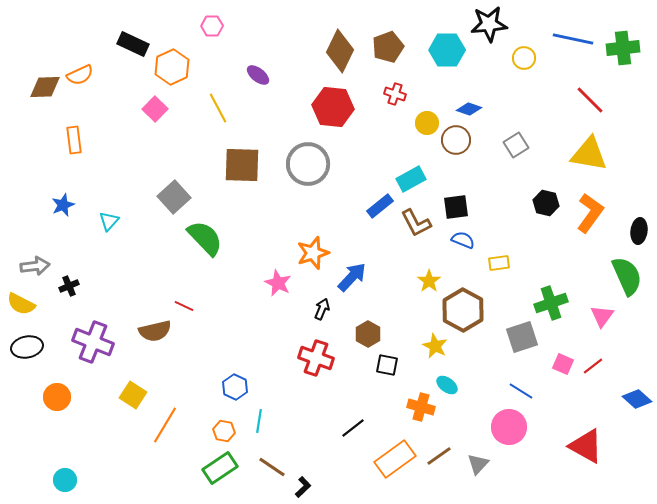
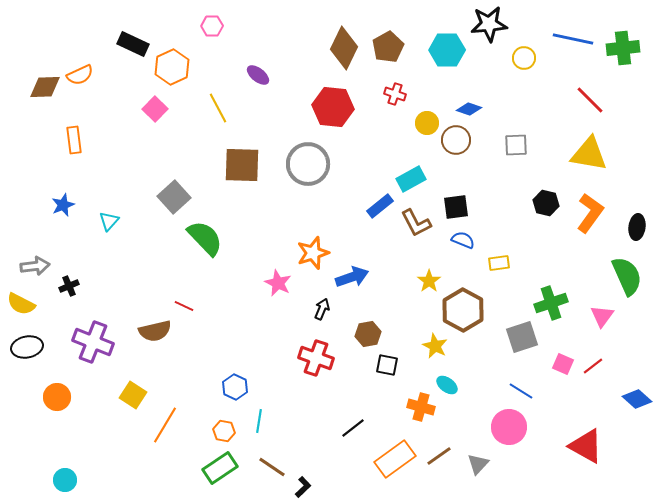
brown pentagon at (388, 47): rotated 8 degrees counterclockwise
brown diamond at (340, 51): moved 4 px right, 3 px up
gray square at (516, 145): rotated 30 degrees clockwise
black ellipse at (639, 231): moved 2 px left, 4 px up
blue arrow at (352, 277): rotated 28 degrees clockwise
brown hexagon at (368, 334): rotated 20 degrees clockwise
